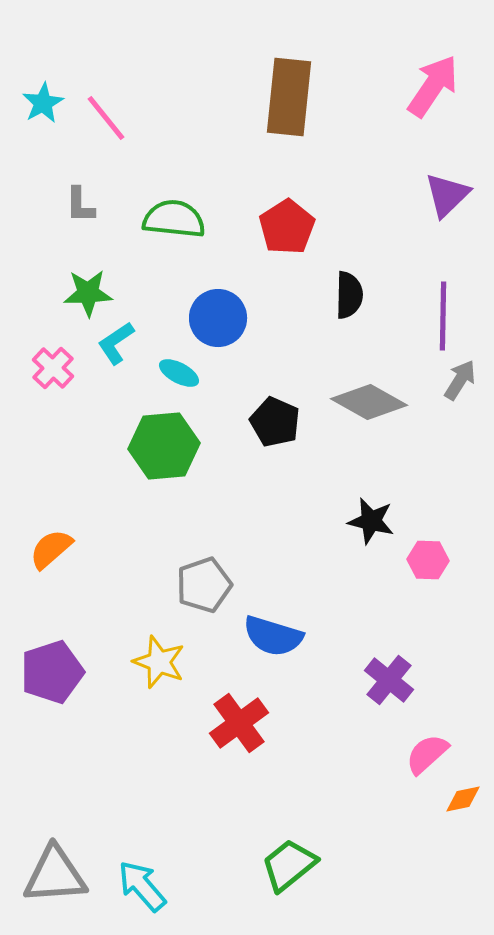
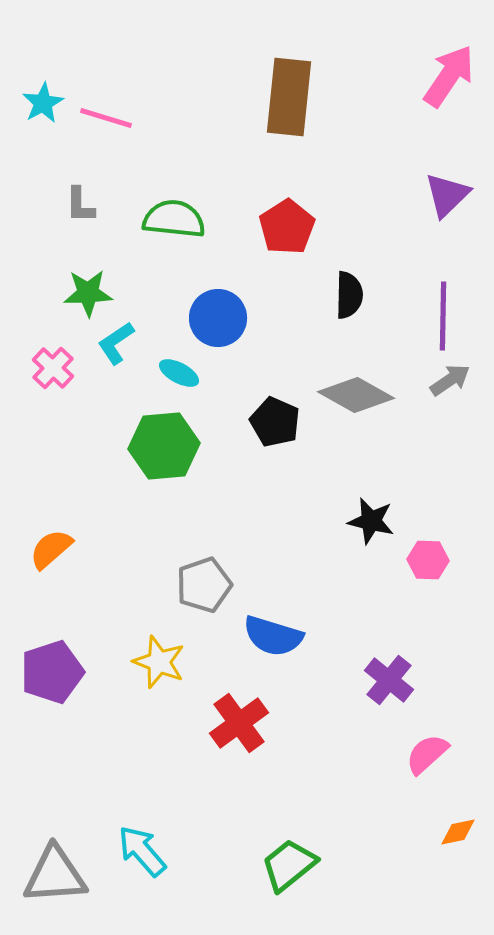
pink arrow: moved 16 px right, 10 px up
pink line: rotated 34 degrees counterclockwise
gray arrow: moved 10 px left; rotated 24 degrees clockwise
gray diamond: moved 13 px left, 7 px up
orange diamond: moved 5 px left, 33 px down
cyan arrow: moved 35 px up
